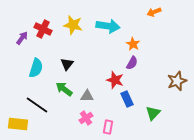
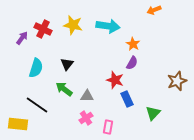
orange arrow: moved 2 px up
